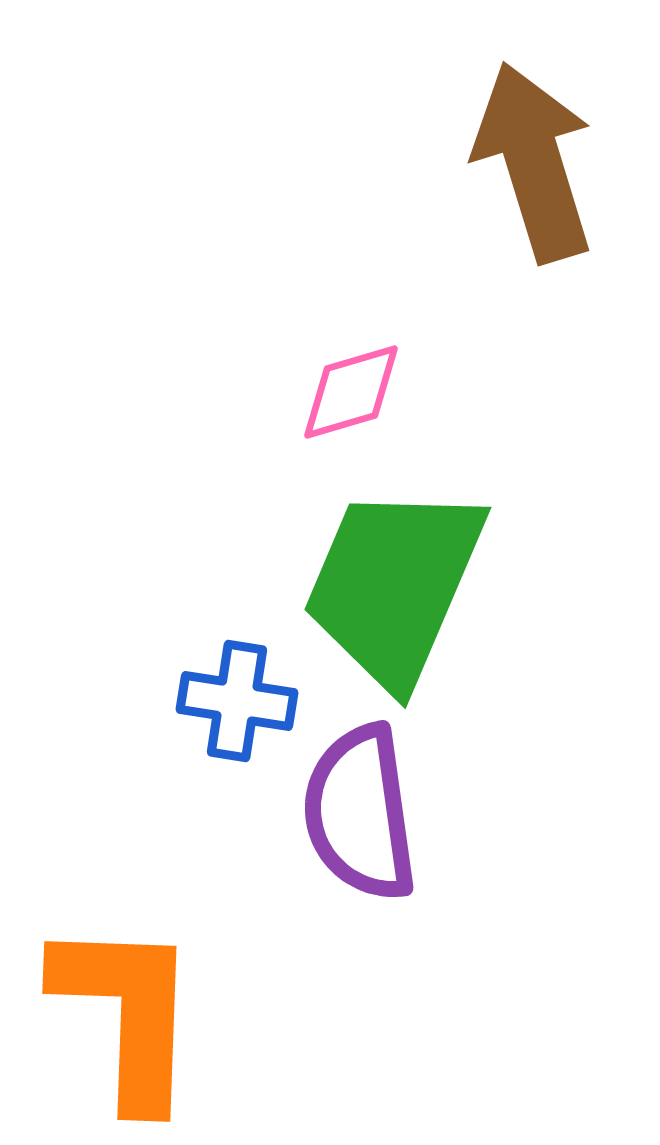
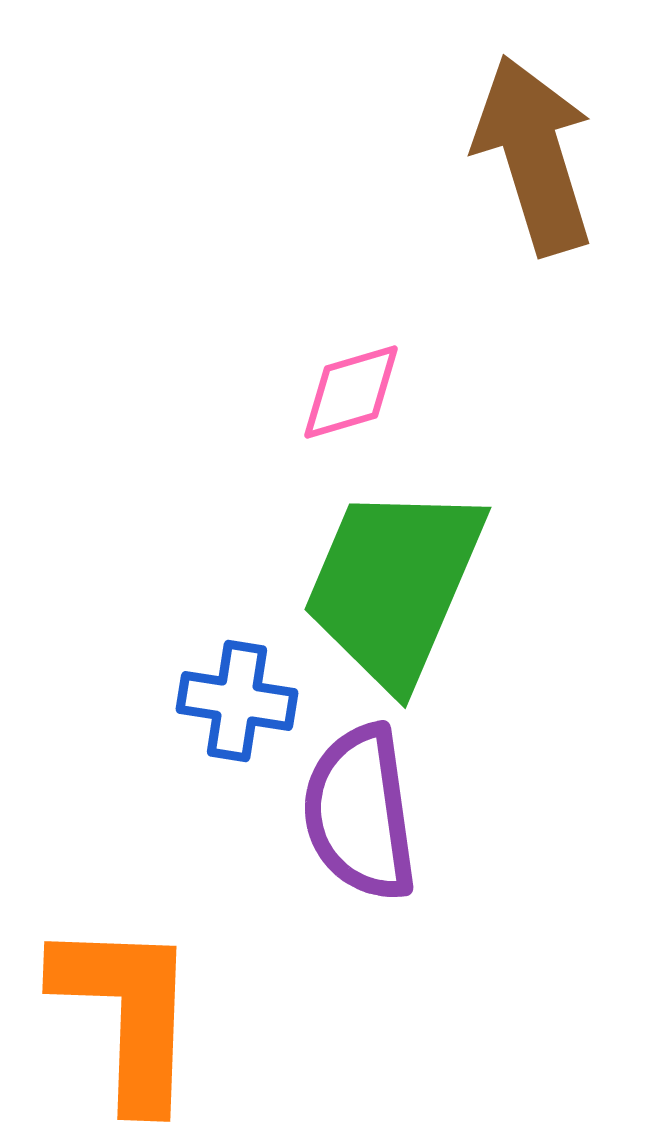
brown arrow: moved 7 px up
